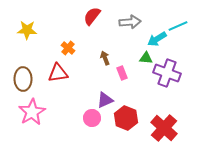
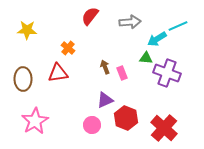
red semicircle: moved 2 px left
brown arrow: moved 9 px down
pink star: moved 3 px right, 9 px down
pink circle: moved 7 px down
